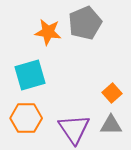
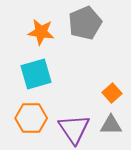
orange star: moved 7 px left
cyan square: moved 6 px right, 1 px up
orange hexagon: moved 5 px right
